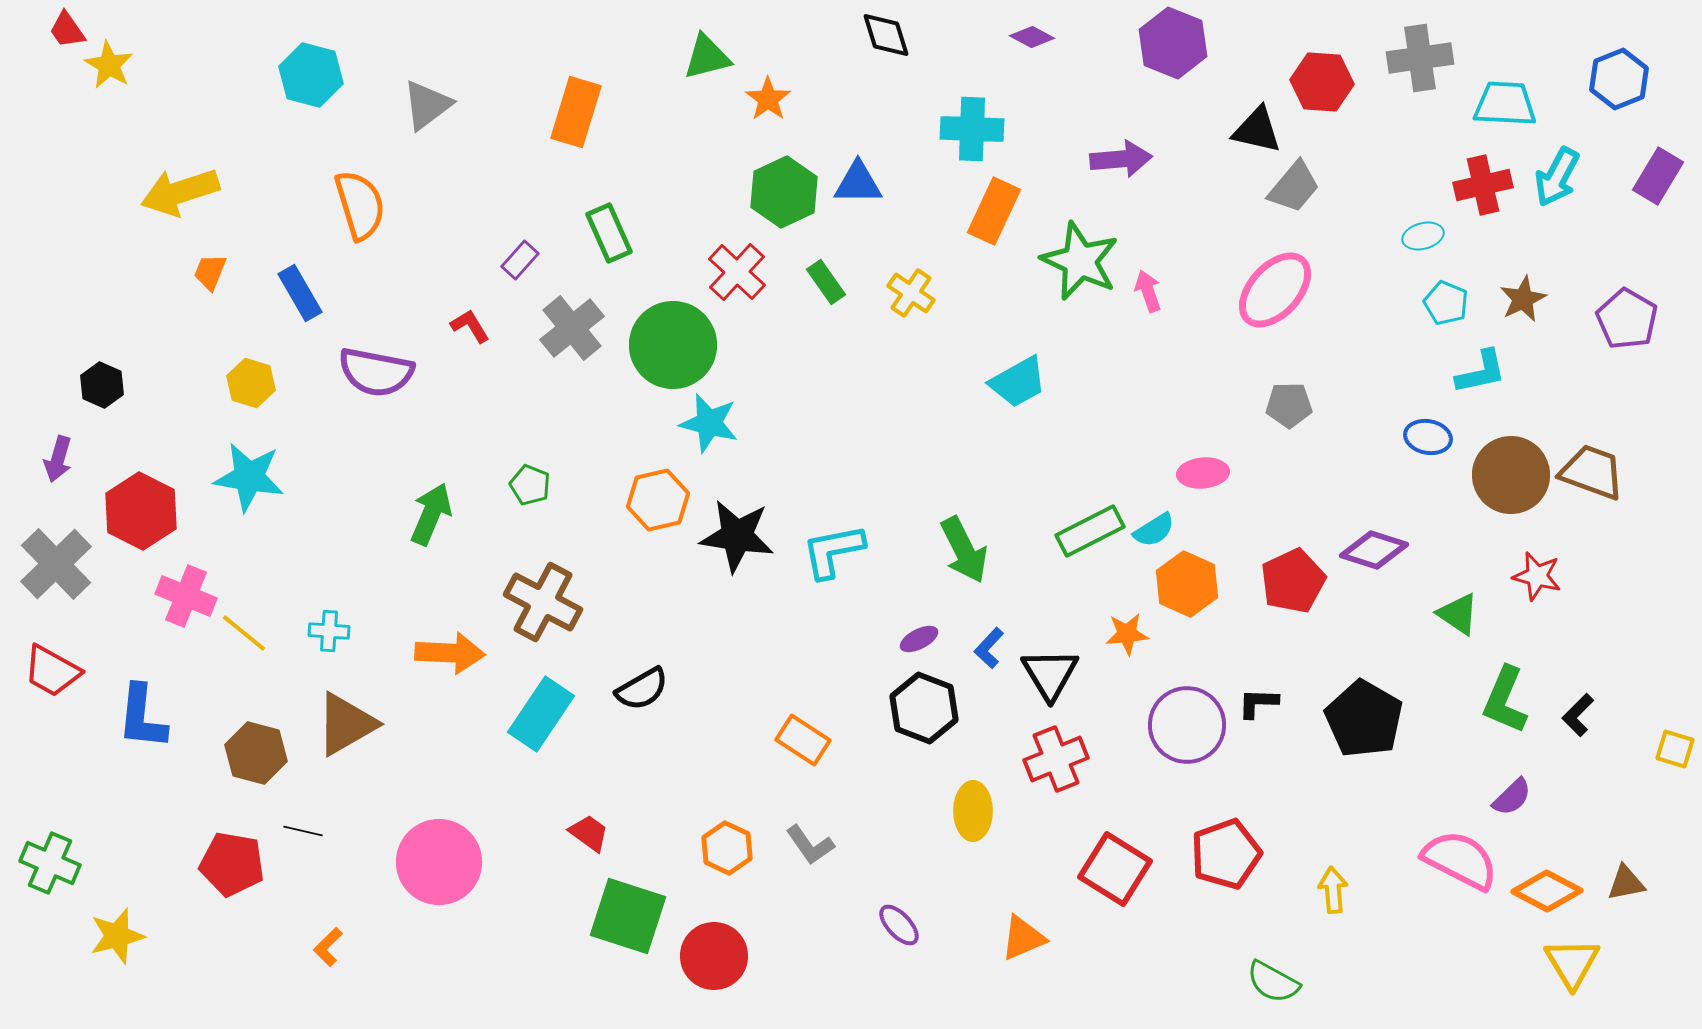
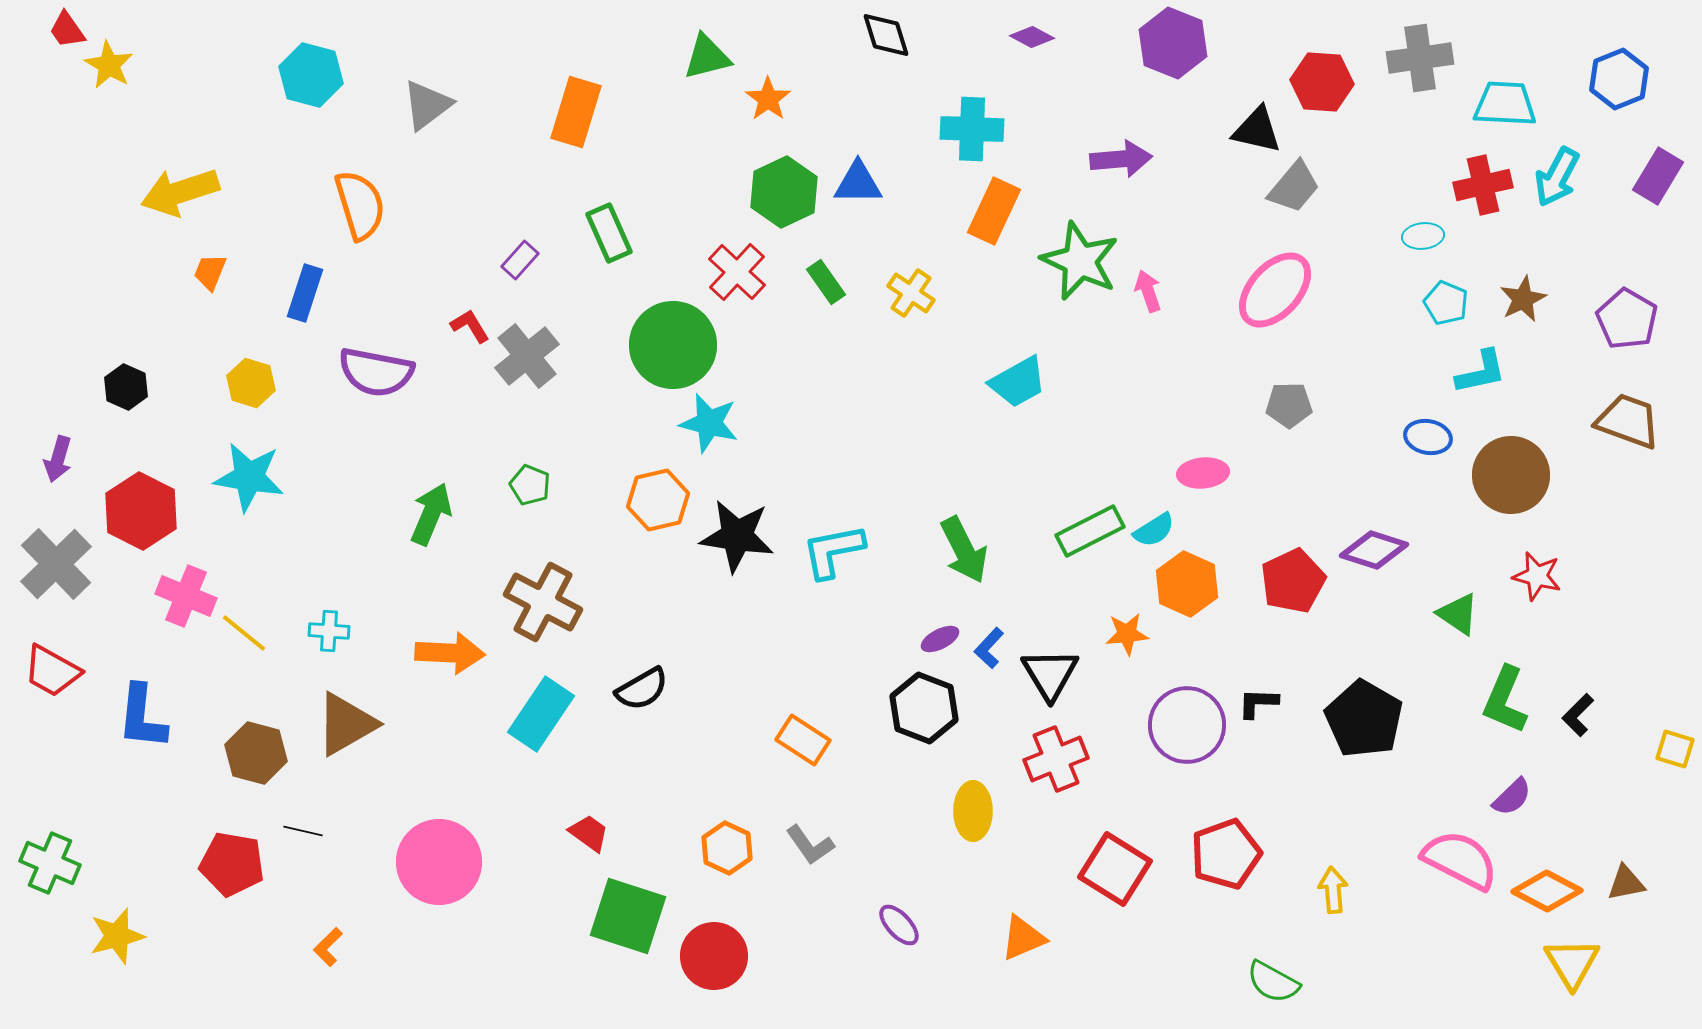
cyan ellipse at (1423, 236): rotated 9 degrees clockwise
blue rectangle at (300, 293): moved 5 px right; rotated 48 degrees clockwise
gray cross at (572, 328): moved 45 px left, 28 px down
black hexagon at (102, 385): moved 24 px right, 2 px down
brown trapezoid at (1592, 472): moved 36 px right, 51 px up
purple ellipse at (919, 639): moved 21 px right
